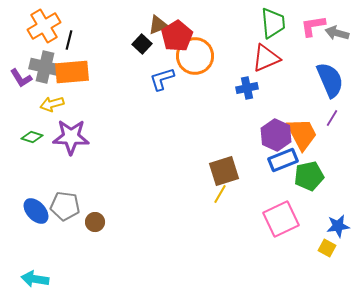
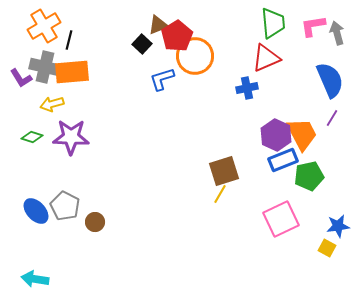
gray arrow: rotated 60 degrees clockwise
gray pentagon: rotated 20 degrees clockwise
